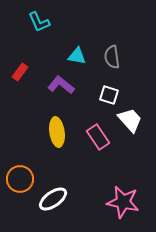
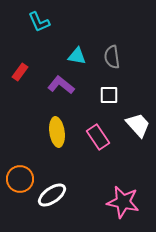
white square: rotated 18 degrees counterclockwise
white trapezoid: moved 8 px right, 5 px down
white ellipse: moved 1 px left, 4 px up
